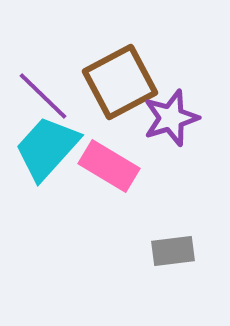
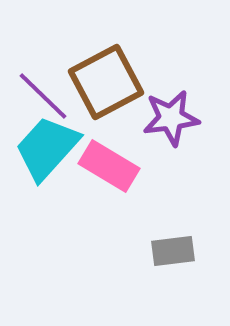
brown square: moved 14 px left
purple star: rotated 10 degrees clockwise
